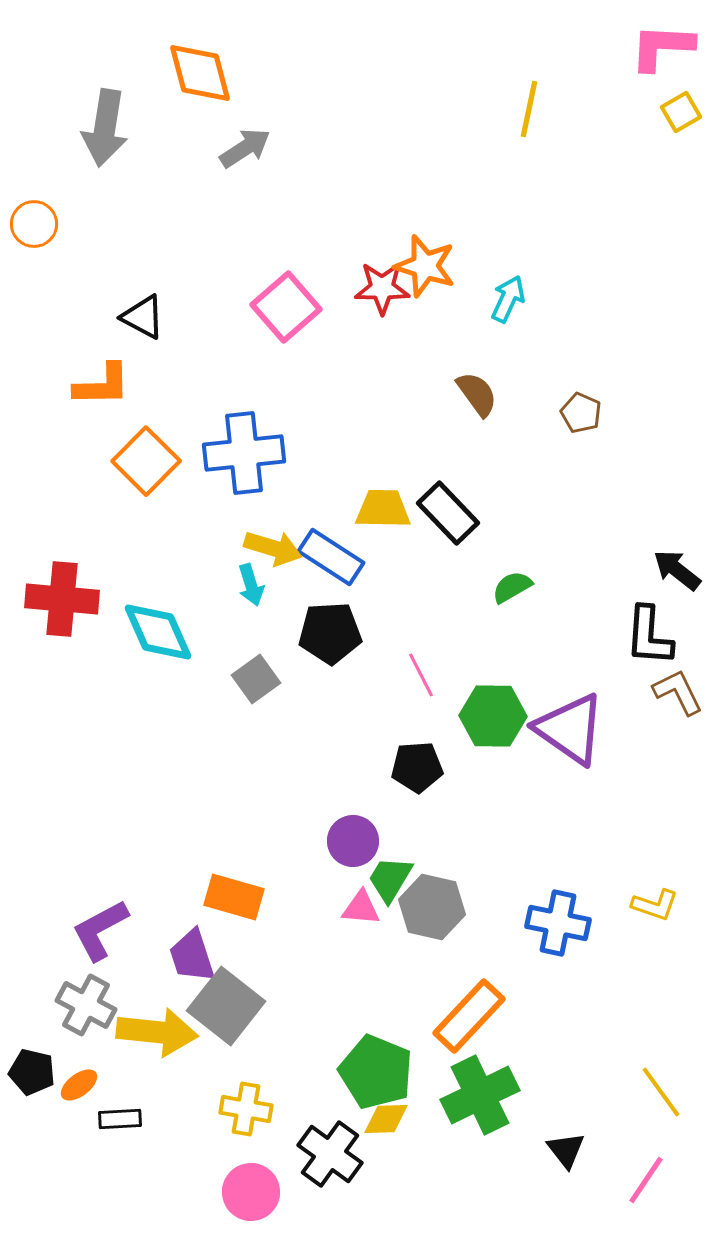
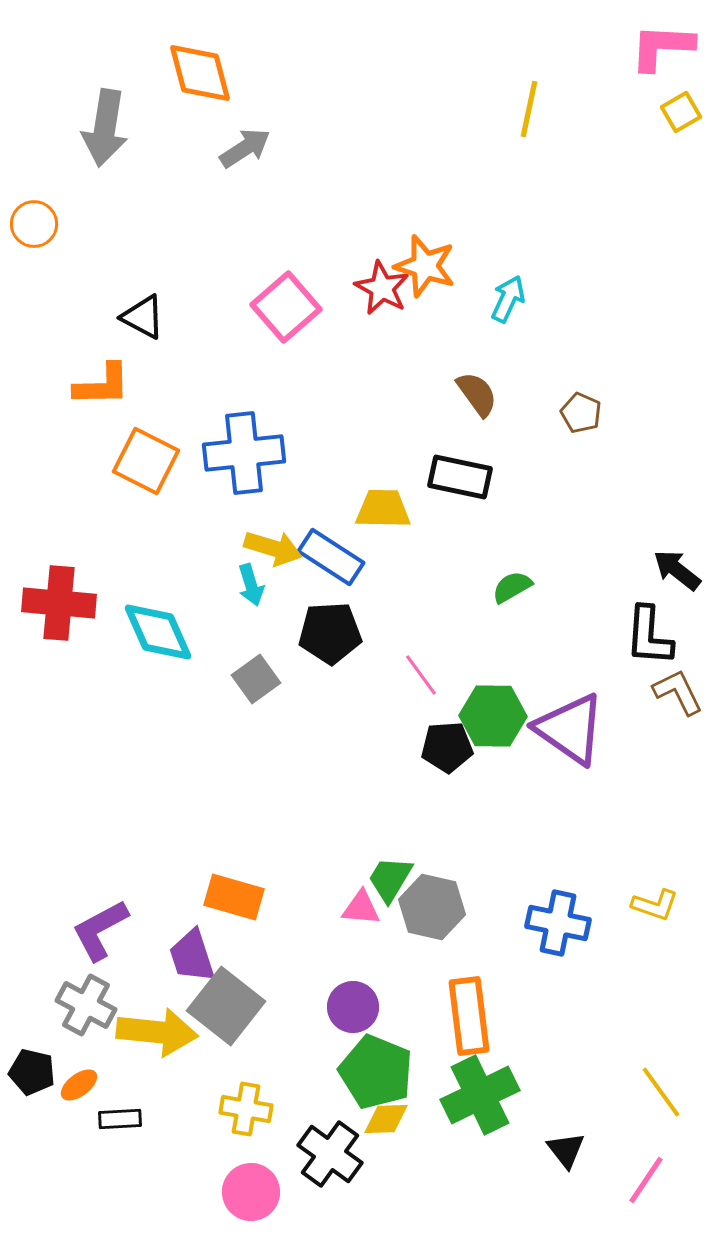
red star at (382, 288): rotated 28 degrees clockwise
orange square at (146, 461): rotated 18 degrees counterclockwise
black rectangle at (448, 513): moved 12 px right, 36 px up; rotated 34 degrees counterclockwise
red cross at (62, 599): moved 3 px left, 4 px down
pink line at (421, 675): rotated 9 degrees counterclockwise
black pentagon at (417, 767): moved 30 px right, 20 px up
purple circle at (353, 841): moved 166 px down
orange rectangle at (469, 1016): rotated 50 degrees counterclockwise
